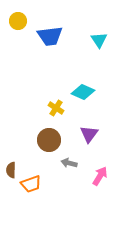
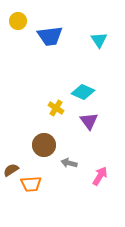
purple triangle: moved 13 px up; rotated 12 degrees counterclockwise
brown circle: moved 5 px left, 5 px down
brown semicircle: rotated 56 degrees clockwise
orange trapezoid: rotated 15 degrees clockwise
